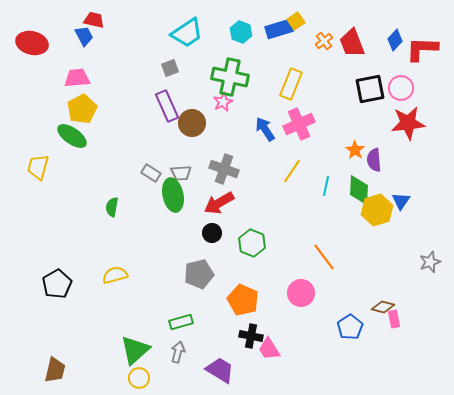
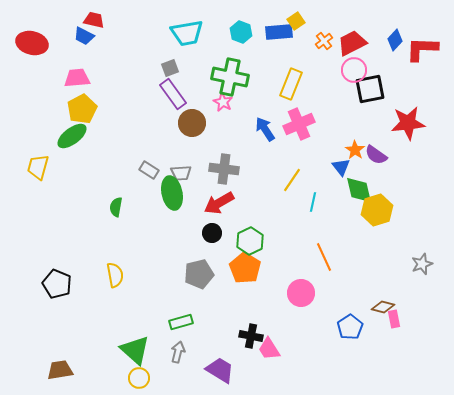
blue rectangle at (279, 29): moved 3 px down; rotated 12 degrees clockwise
cyan trapezoid at (187, 33): rotated 24 degrees clockwise
blue trapezoid at (84, 36): rotated 145 degrees clockwise
red trapezoid at (352, 43): rotated 84 degrees clockwise
pink circle at (401, 88): moved 47 px left, 18 px up
pink star at (223, 102): rotated 18 degrees counterclockwise
purple rectangle at (167, 106): moved 6 px right, 12 px up; rotated 12 degrees counterclockwise
green ellipse at (72, 136): rotated 72 degrees counterclockwise
purple semicircle at (374, 160): moved 2 px right, 5 px up; rotated 50 degrees counterclockwise
gray cross at (224, 169): rotated 12 degrees counterclockwise
yellow line at (292, 171): moved 9 px down
gray rectangle at (151, 173): moved 2 px left, 3 px up
cyan line at (326, 186): moved 13 px left, 16 px down
green diamond at (359, 190): rotated 16 degrees counterclockwise
green ellipse at (173, 195): moved 1 px left, 2 px up
blue triangle at (401, 201): moved 60 px left, 34 px up; rotated 12 degrees counterclockwise
green semicircle at (112, 207): moved 4 px right
green hexagon at (252, 243): moved 2 px left, 2 px up; rotated 12 degrees clockwise
orange line at (324, 257): rotated 12 degrees clockwise
gray star at (430, 262): moved 8 px left, 2 px down
yellow semicircle at (115, 275): rotated 95 degrees clockwise
black pentagon at (57, 284): rotated 20 degrees counterclockwise
orange pentagon at (243, 300): moved 2 px right, 32 px up; rotated 8 degrees clockwise
green triangle at (135, 350): rotated 36 degrees counterclockwise
brown trapezoid at (55, 370): moved 5 px right; rotated 112 degrees counterclockwise
